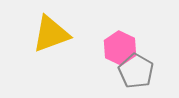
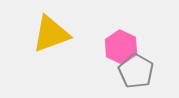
pink hexagon: moved 1 px right, 1 px up
